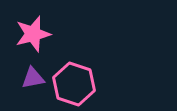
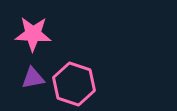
pink star: rotated 18 degrees clockwise
